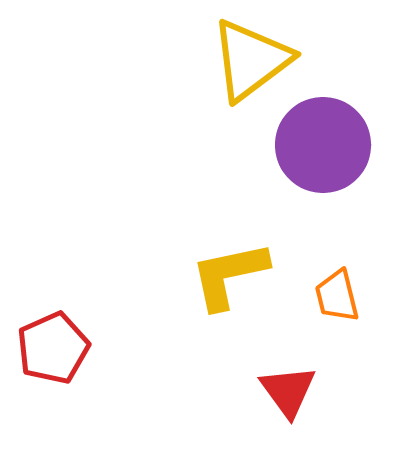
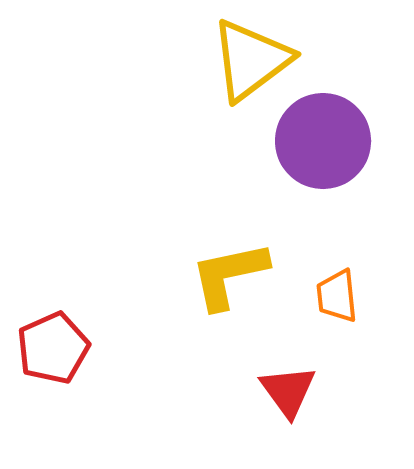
purple circle: moved 4 px up
orange trapezoid: rotated 8 degrees clockwise
